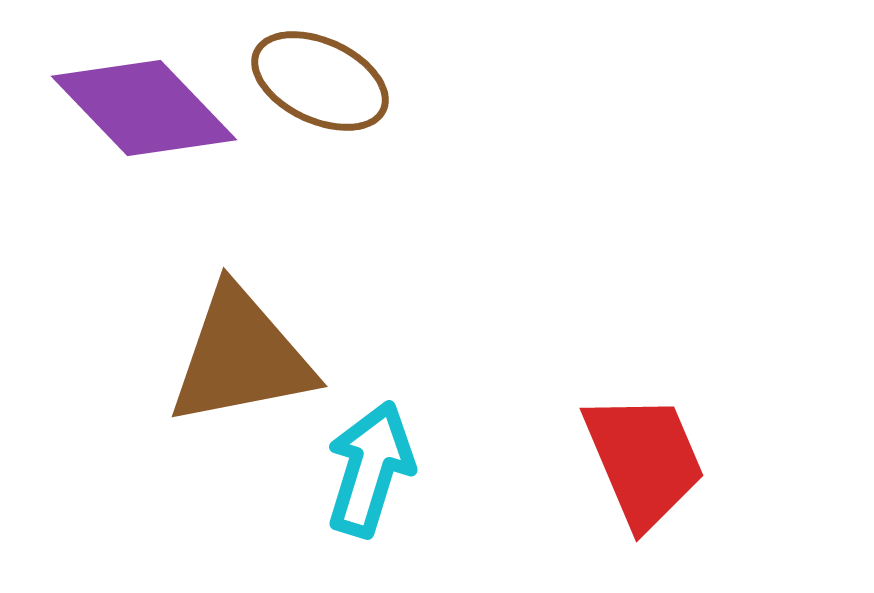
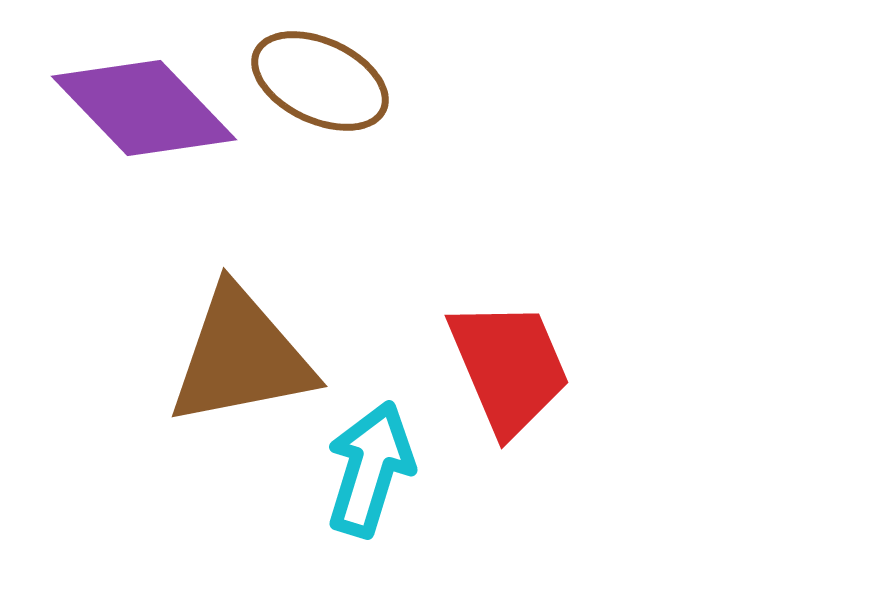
red trapezoid: moved 135 px left, 93 px up
